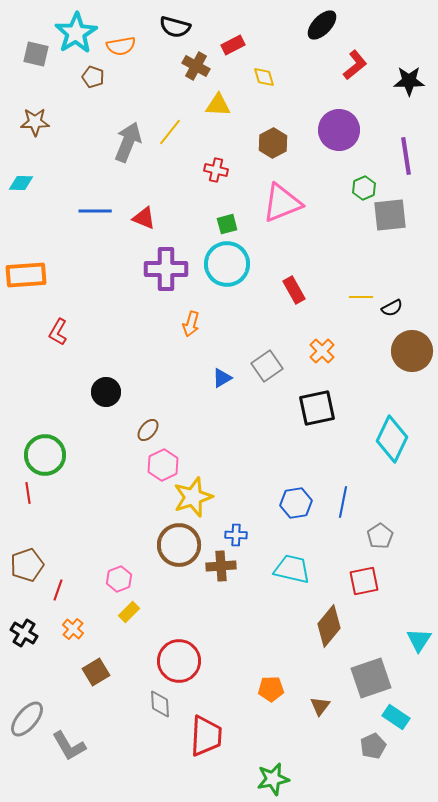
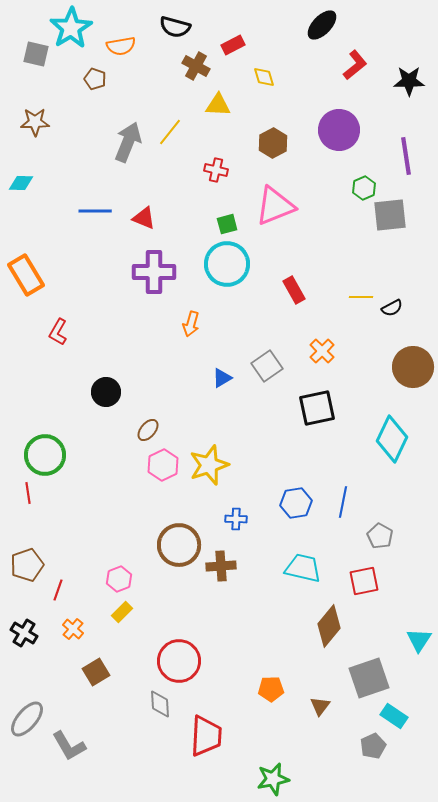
cyan star at (76, 33): moved 5 px left, 5 px up
brown pentagon at (93, 77): moved 2 px right, 2 px down
pink triangle at (282, 203): moved 7 px left, 3 px down
purple cross at (166, 269): moved 12 px left, 3 px down
orange rectangle at (26, 275): rotated 63 degrees clockwise
brown circle at (412, 351): moved 1 px right, 16 px down
yellow star at (193, 497): moved 16 px right, 32 px up
blue cross at (236, 535): moved 16 px up
gray pentagon at (380, 536): rotated 10 degrees counterclockwise
cyan trapezoid at (292, 569): moved 11 px right, 1 px up
yellow rectangle at (129, 612): moved 7 px left
gray square at (371, 678): moved 2 px left
cyan rectangle at (396, 717): moved 2 px left, 1 px up
